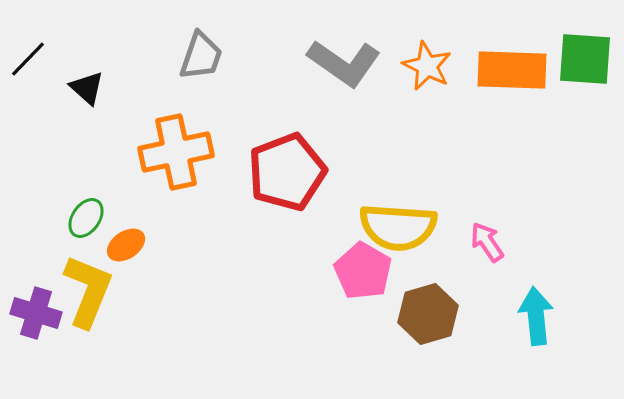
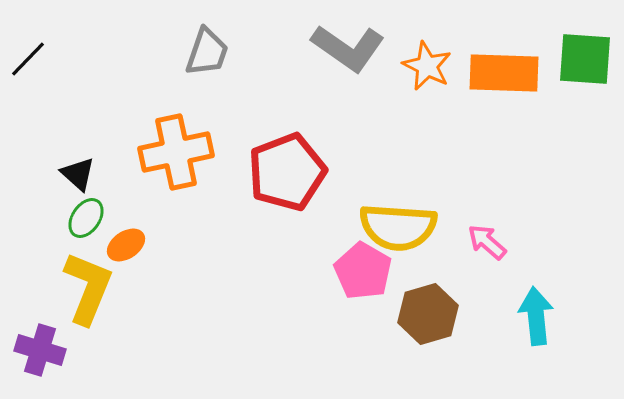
gray trapezoid: moved 6 px right, 4 px up
gray L-shape: moved 4 px right, 15 px up
orange rectangle: moved 8 px left, 3 px down
black triangle: moved 9 px left, 86 px down
pink arrow: rotated 15 degrees counterclockwise
yellow L-shape: moved 3 px up
purple cross: moved 4 px right, 37 px down
